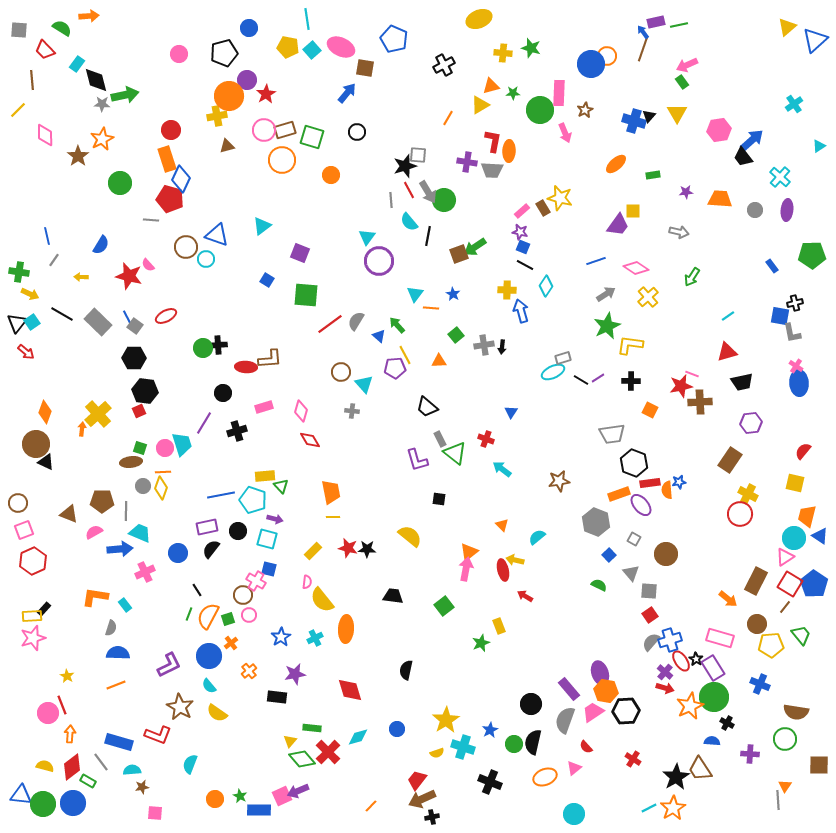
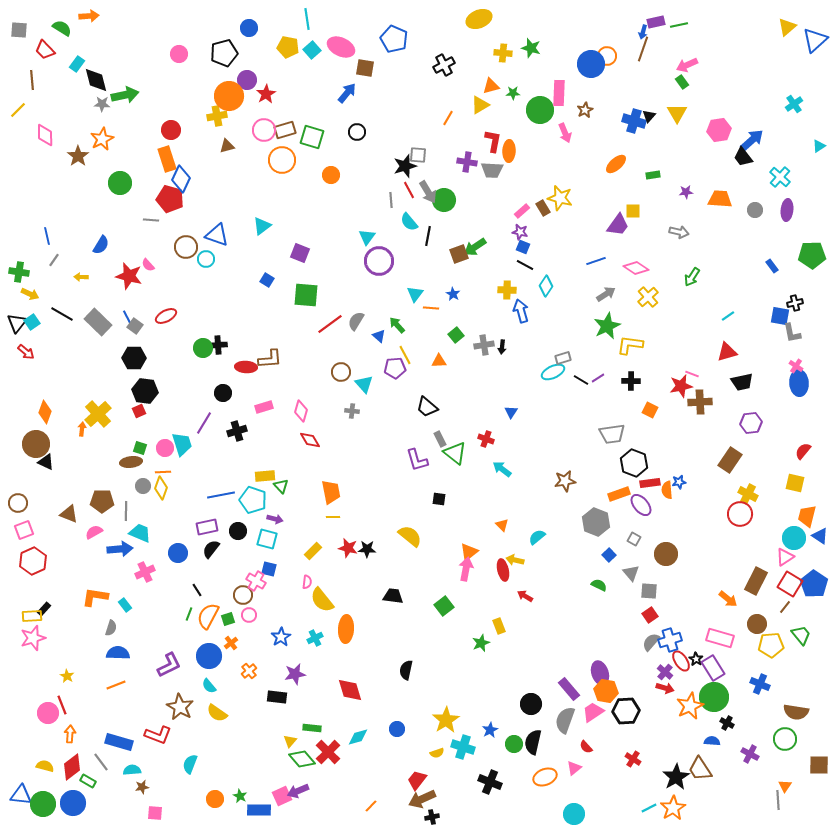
blue arrow at (643, 32): rotated 128 degrees counterclockwise
brown star at (559, 481): moved 6 px right
purple cross at (750, 754): rotated 24 degrees clockwise
